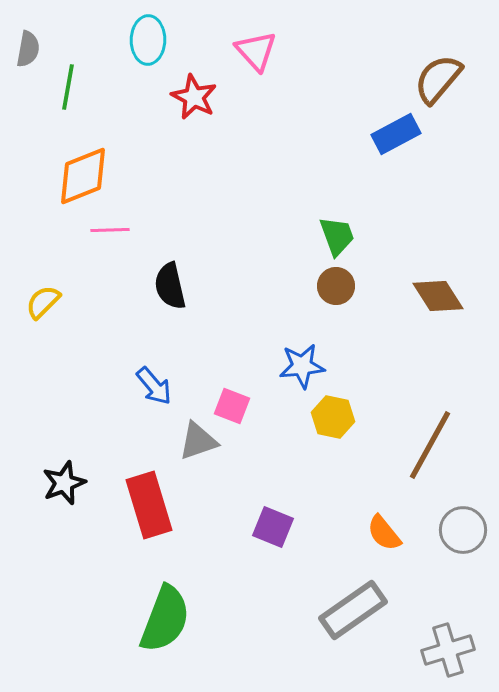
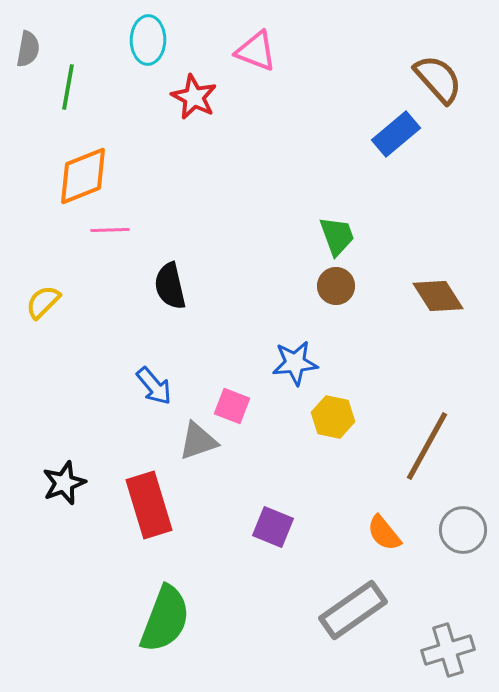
pink triangle: rotated 27 degrees counterclockwise
brown semicircle: rotated 98 degrees clockwise
blue rectangle: rotated 12 degrees counterclockwise
blue star: moved 7 px left, 3 px up
brown line: moved 3 px left, 1 px down
